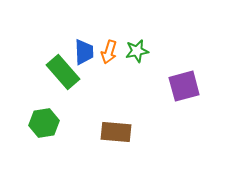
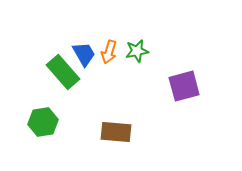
blue trapezoid: moved 2 px down; rotated 28 degrees counterclockwise
green hexagon: moved 1 px left, 1 px up
